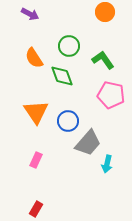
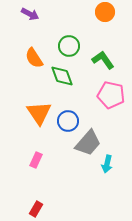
orange triangle: moved 3 px right, 1 px down
